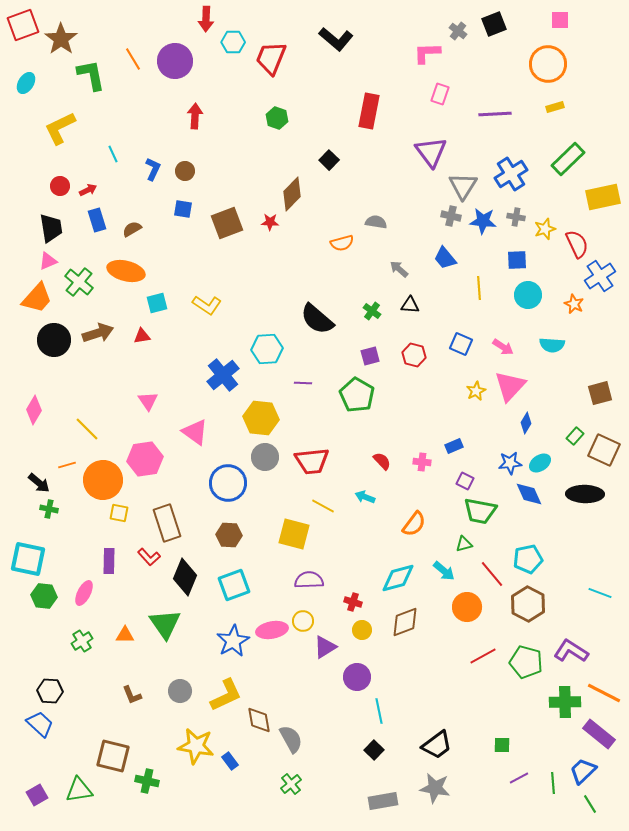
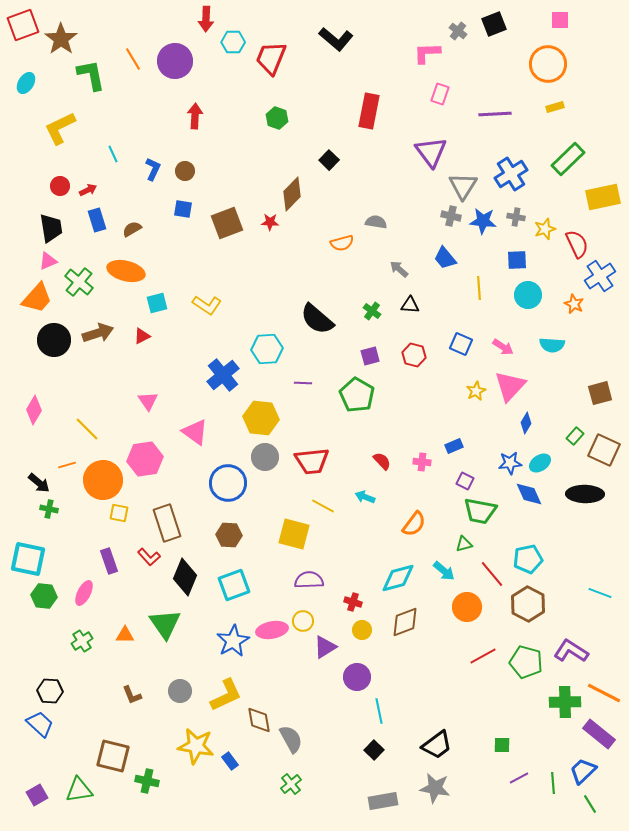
red triangle at (142, 336): rotated 18 degrees counterclockwise
purple rectangle at (109, 561): rotated 20 degrees counterclockwise
